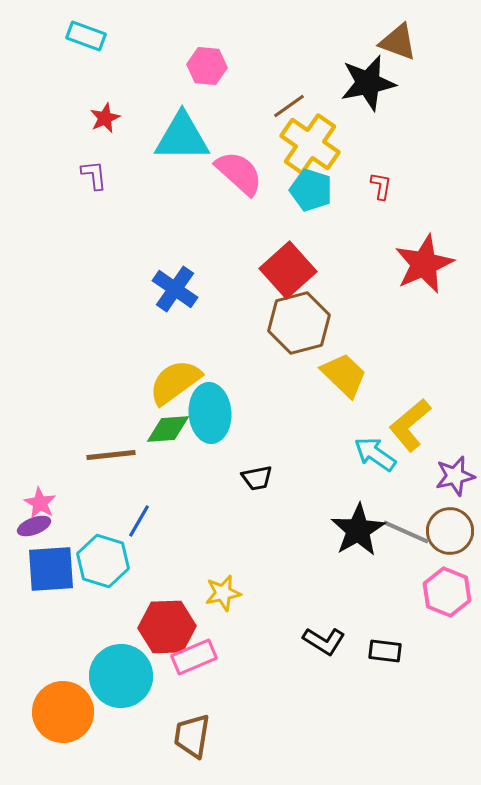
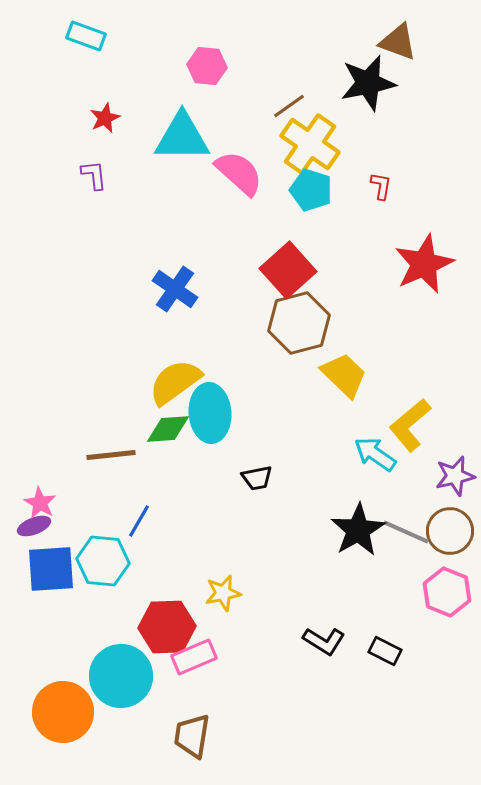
cyan hexagon at (103, 561): rotated 12 degrees counterclockwise
black rectangle at (385, 651): rotated 20 degrees clockwise
